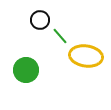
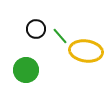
black circle: moved 4 px left, 9 px down
yellow ellipse: moved 5 px up
